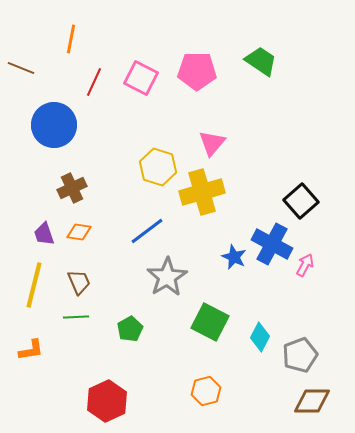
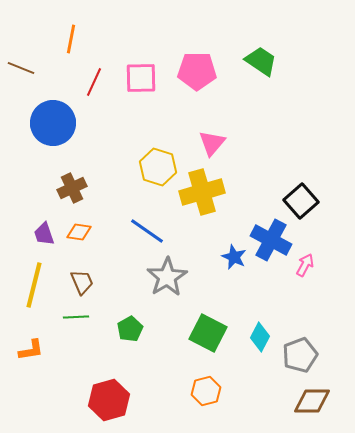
pink square: rotated 28 degrees counterclockwise
blue circle: moved 1 px left, 2 px up
blue line: rotated 72 degrees clockwise
blue cross: moved 1 px left, 4 px up
brown trapezoid: moved 3 px right
green square: moved 2 px left, 11 px down
red hexagon: moved 2 px right, 1 px up; rotated 9 degrees clockwise
